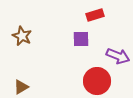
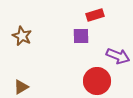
purple square: moved 3 px up
